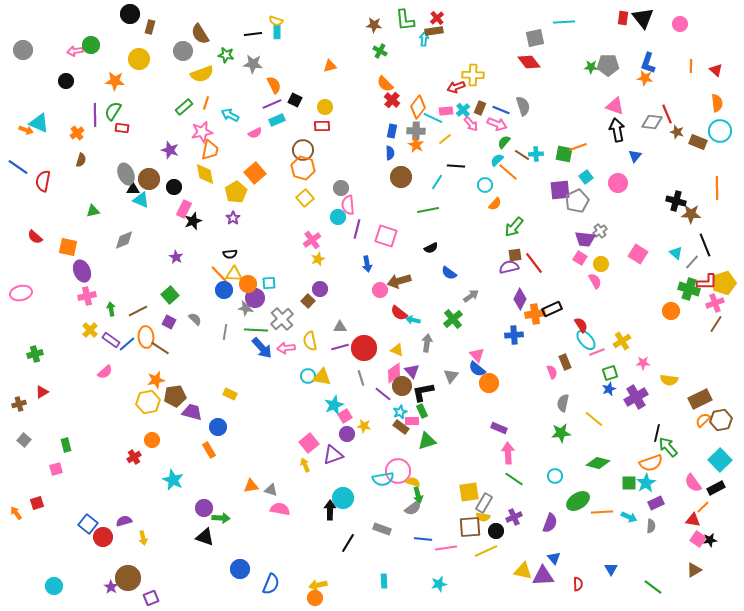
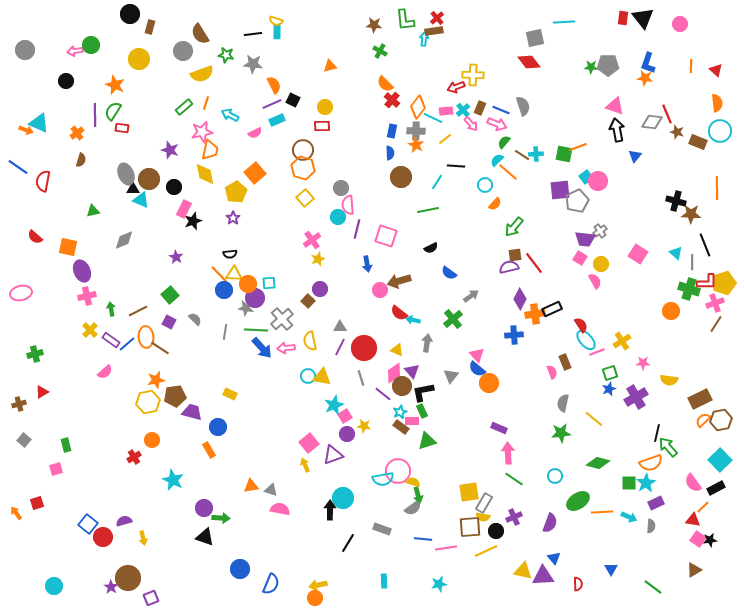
gray circle at (23, 50): moved 2 px right
orange star at (115, 81): moved 4 px down; rotated 18 degrees clockwise
black square at (295, 100): moved 2 px left
pink circle at (618, 183): moved 20 px left, 2 px up
gray line at (692, 262): rotated 42 degrees counterclockwise
purple line at (340, 347): rotated 48 degrees counterclockwise
